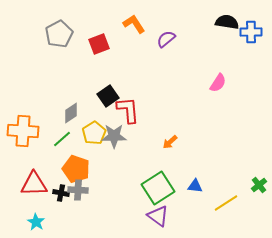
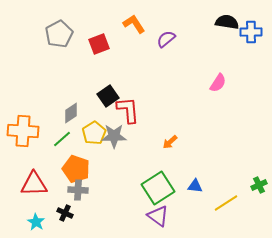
green cross: rotated 14 degrees clockwise
black cross: moved 4 px right, 20 px down; rotated 14 degrees clockwise
